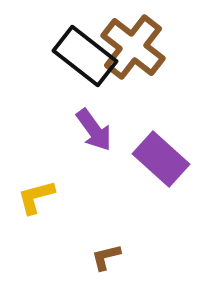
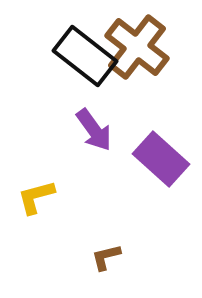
brown cross: moved 4 px right
